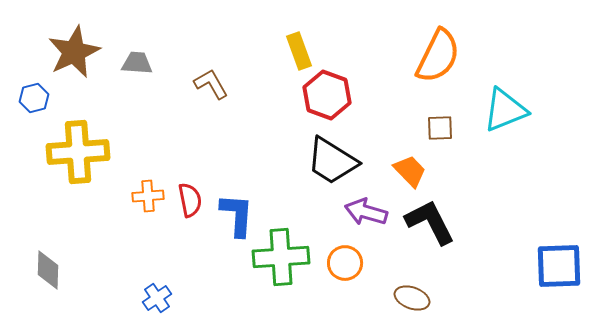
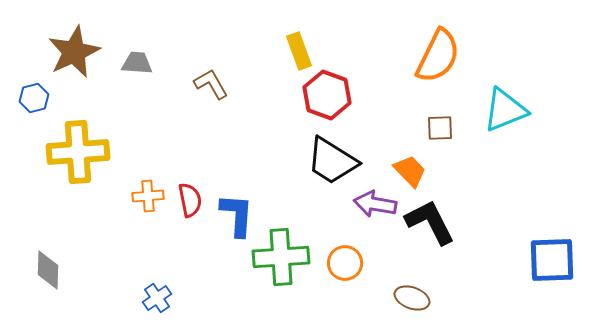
purple arrow: moved 9 px right, 8 px up; rotated 6 degrees counterclockwise
blue square: moved 7 px left, 6 px up
